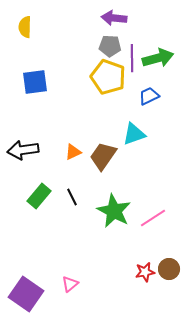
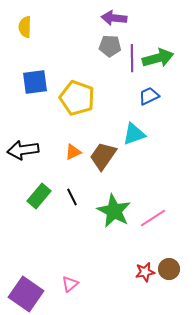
yellow pentagon: moved 31 px left, 21 px down
